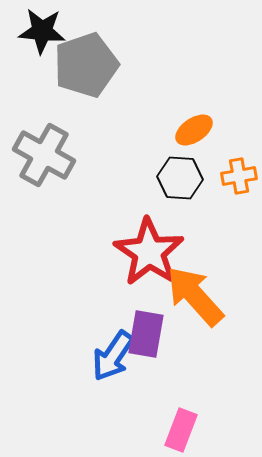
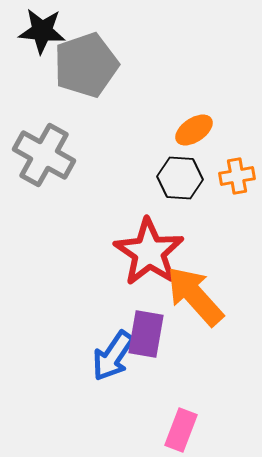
orange cross: moved 2 px left
